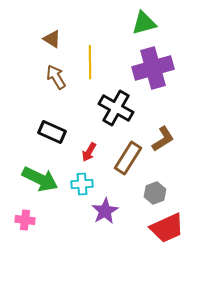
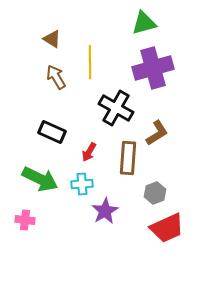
brown L-shape: moved 6 px left, 6 px up
brown rectangle: rotated 28 degrees counterclockwise
